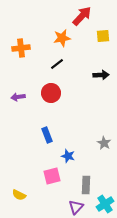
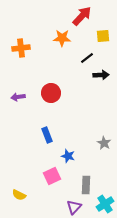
orange star: rotated 12 degrees clockwise
black line: moved 30 px right, 6 px up
pink square: rotated 12 degrees counterclockwise
purple triangle: moved 2 px left
